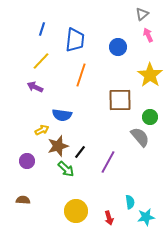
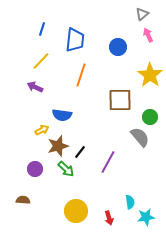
purple circle: moved 8 px right, 8 px down
